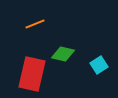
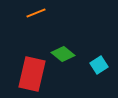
orange line: moved 1 px right, 11 px up
green diamond: rotated 25 degrees clockwise
